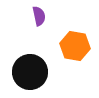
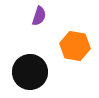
purple semicircle: rotated 30 degrees clockwise
